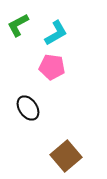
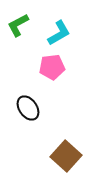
cyan L-shape: moved 3 px right
pink pentagon: rotated 15 degrees counterclockwise
brown square: rotated 8 degrees counterclockwise
